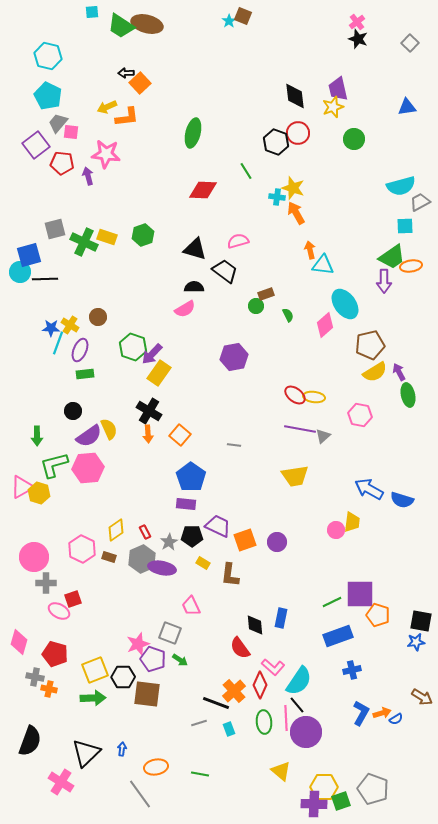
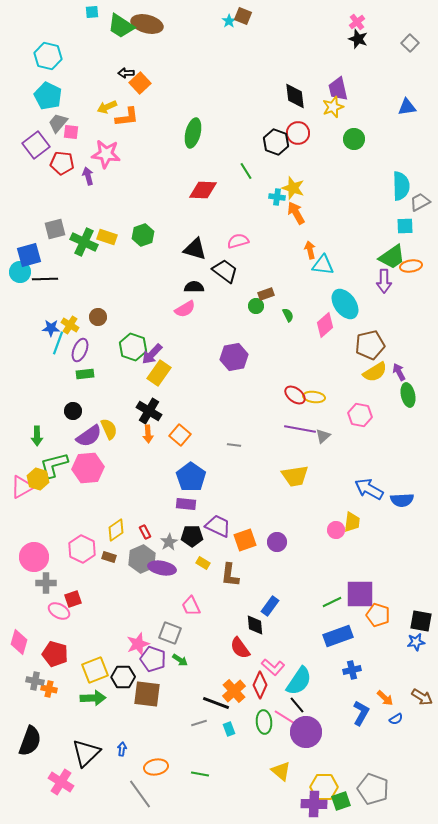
cyan semicircle at (401, 186): rotated 76 degrees counterclockwise
yellow hexagon at (39, 493): moved 1 px left, 14 px up
blue semicircle at (402, 500): rotated 20 degrees counterclockwise
blue rectangle at (281, 618): moved 11 px left, 12 px up; rotated 24 degrees clockwise
gray cross at (35, 677): moved 4 px down
orange arrow at (382, 713): moved 3 px right, 15 px up; rotated 60 degrees clockwise
pink line at (286, 718): rotated 55 degrees counterclockwise
